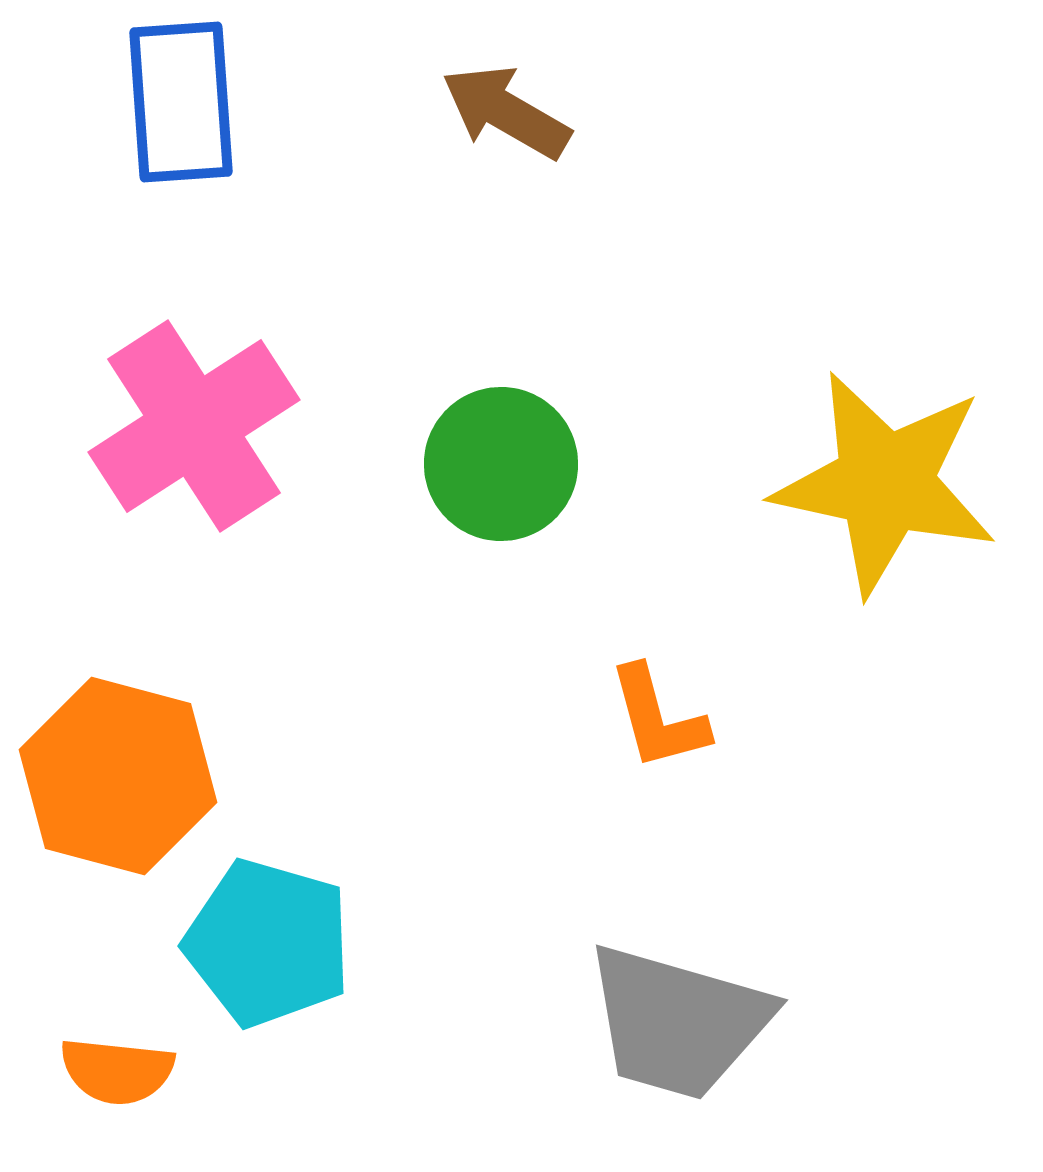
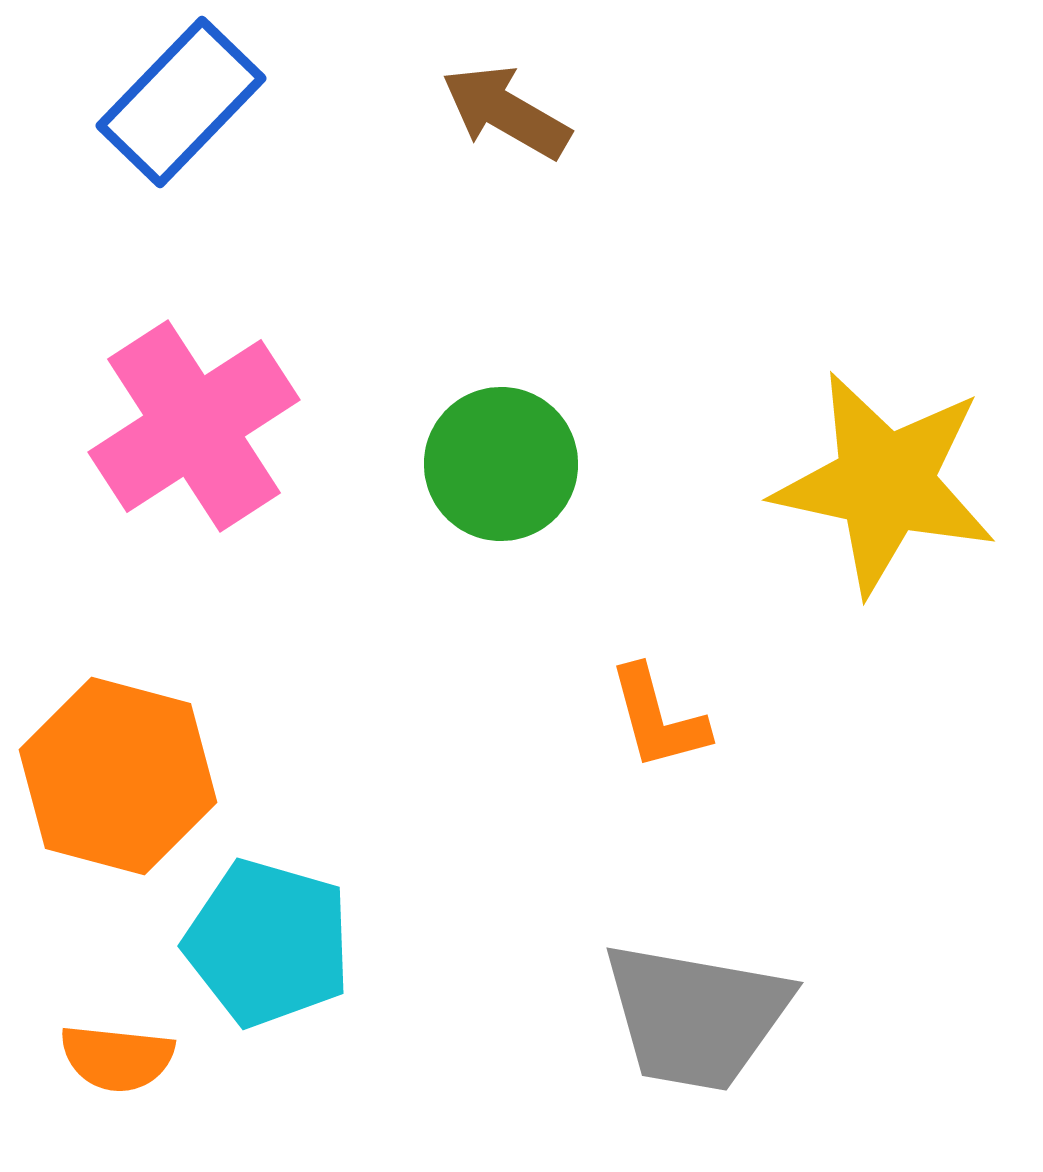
blue rectangle: rotated 48 degrees clockwise
gray trapezoid: moved 18 px right, 6 px up; rotated 6 degrees counterclockwise
orange semicircle: moved 13 px up
